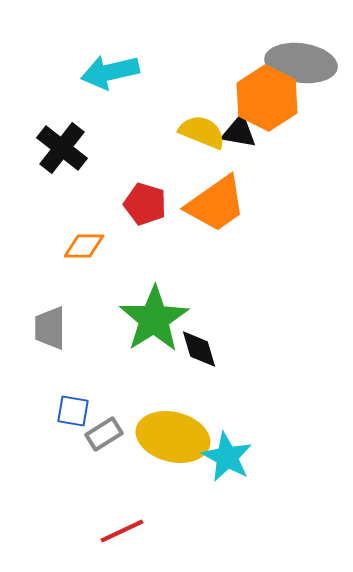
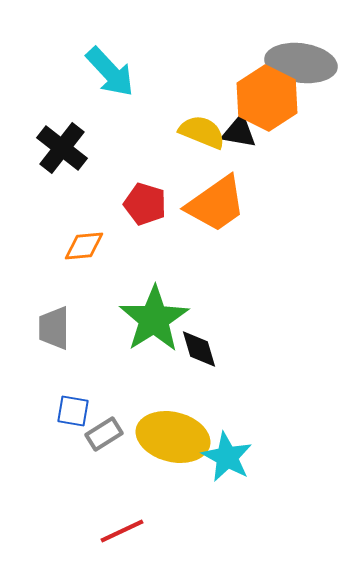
cyan arrow: rotated 120 degrees counterclockwise
orange diamond: rotated 6 degrees counterclockwise
gray trapezoid: moved 4 px right
